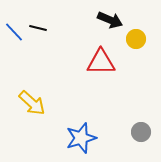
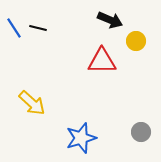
blue line: moved 4 px up; rotated 10 degrees clockwise
yellow circle: moved 2 px down
red triangle: moved 1 px right, 1 px up
